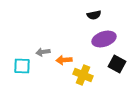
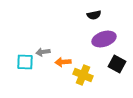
orange arrow: moved 1 px left, 2 px down
cyan square: moved 3 px right, 4 px up
